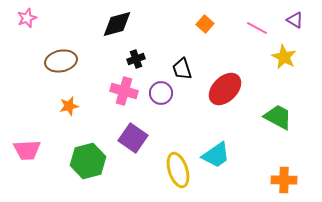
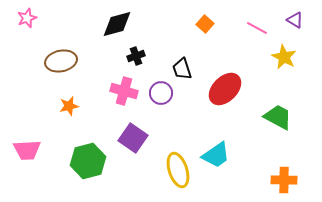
black cross: moved 3 px up
